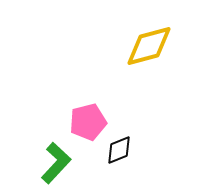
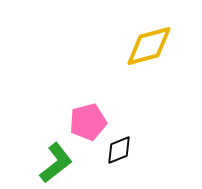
green L-shape: rotated 9 degrees clockwise
